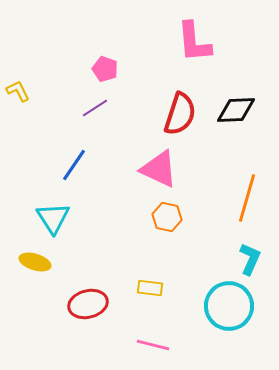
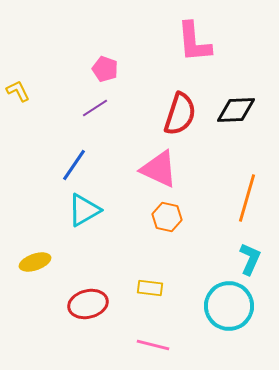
cyan triangle: moved 31 px right, 8 px up; rotated 33 degrees clockwise
yellow ellipse: rotated 36 degrees counterclockwise
